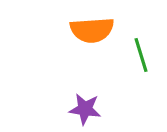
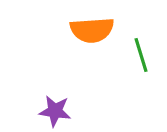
purple star: moved 30 px left, 2 px down
